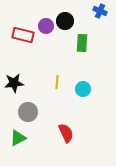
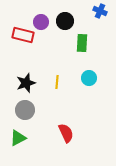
purple circle: moved 5 px left, 4 px up
black star: moved 12 px right; rotated 12 degrees counterclockwise
cyan circle: moved 6 px right, 11 px up
gray circle: moved 3 px left, 2 px up
